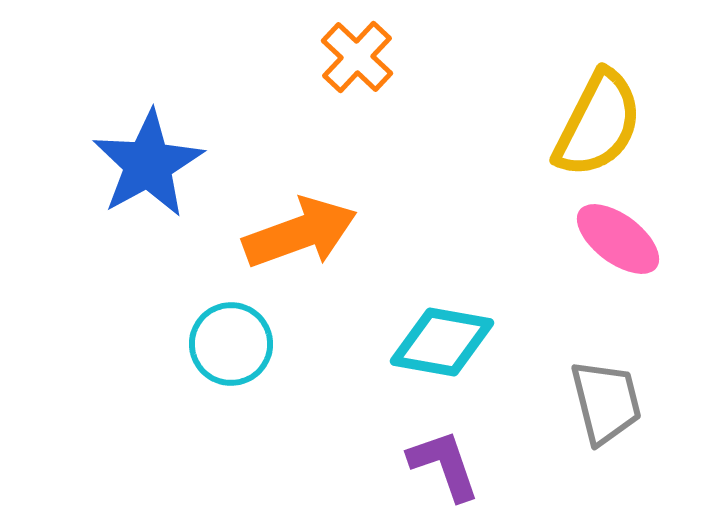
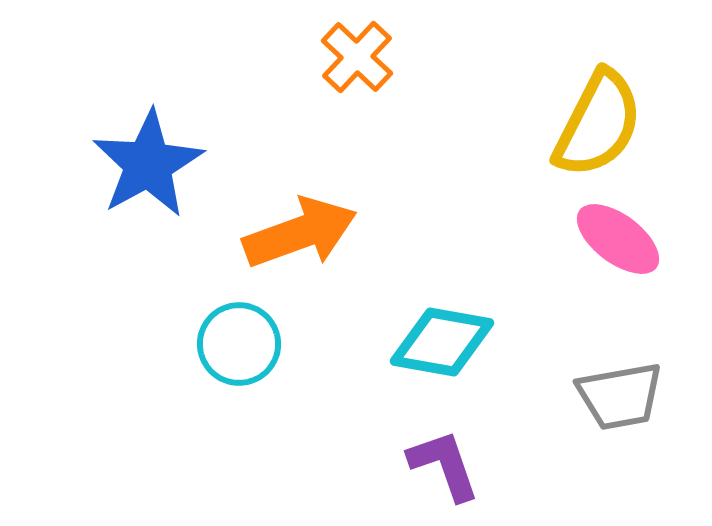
cyan circle: moved 8 px right
gray trapezoid: moved 14 px right, 6 px up; rotated 94 degrees clockwise
